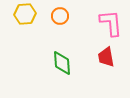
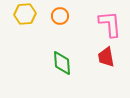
pink L-shape: moved 1 px left, 1 px down
